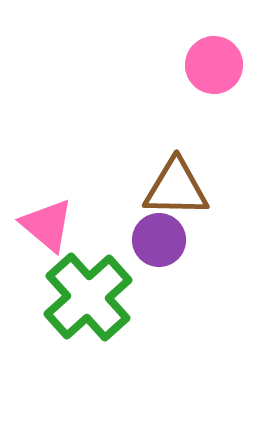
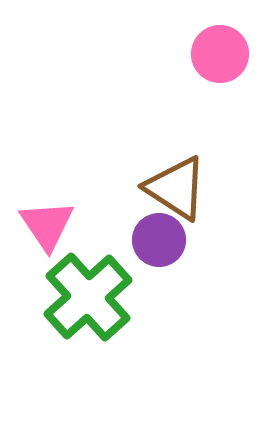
pink circle: moved 6 px right, 11 px up
brown triangle: rotated 32 degrees clockwise
pink triangle: rotated 16 degrees clockwise
